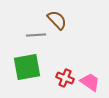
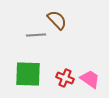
green square: moved 1 px right, 7 px down; rotated 12 degrees clockwise
pink trapezoid: moved 3 px up
